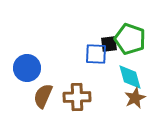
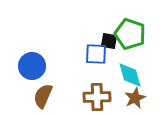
green pentagon: moved 5 px up
black square: moved 3 px up; rotated 18 degrees clockwise
blue circle: moved 5 px right, 2 px up
cyan diamond: moved 2 px up
brown cross: moved 20 px right
